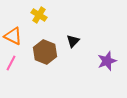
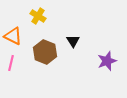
yellow cross: moved 1 px left, 1 px down
black triangle: rotated 16 degrees counterclockwise
pink line: rotated 14 degrees counterclockwise
